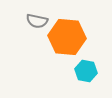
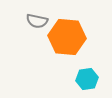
cyan hexagon: moved 1 px right, 8 px down; rotated 20 degrees counterclockwise
